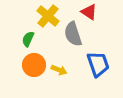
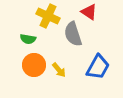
yellow cross: rotated 15 degrees counterclockwise
green semicircle: rotated 105 degrees counterclockwise
blue trapezoid: moved 3 px down; rotated 48 degrees clockwise
yellow arrow: rotated 28 degrees clockwise
